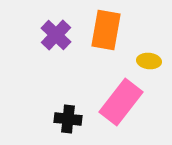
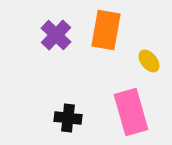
yellow ellipse: rotated 45 degrees clockwise
pink rectangle: moved 10 px right, 10 px down; rotated 54 degrees counterclockwise
black cross: moved 1 px up
